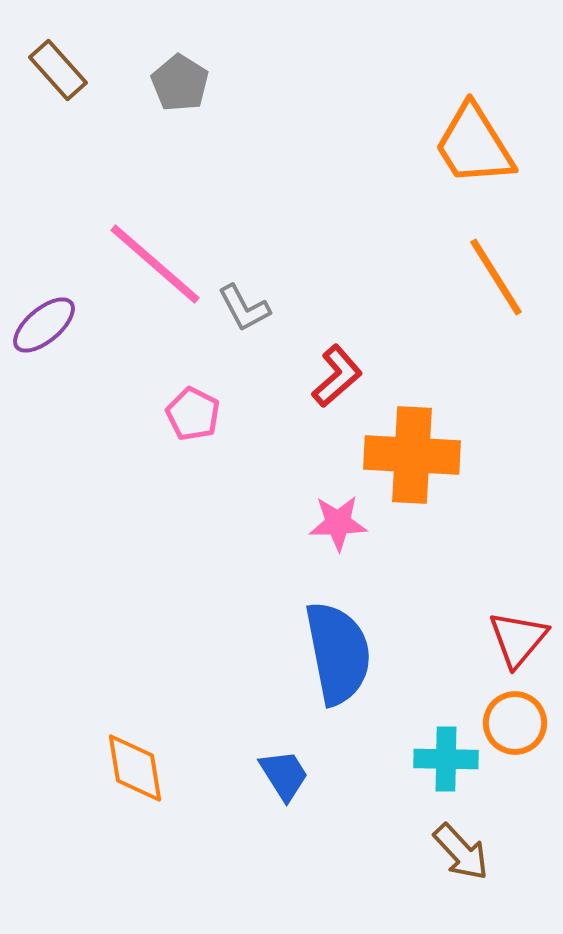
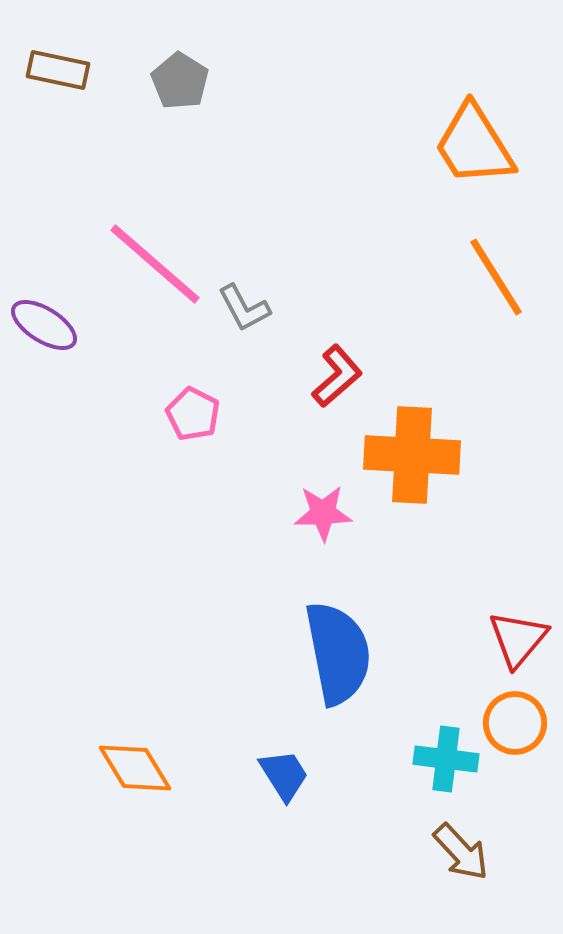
brown rectangle: rotated 36 degrees counterclockwise
gray pentagon: moved 2 px up
purple ellipse: rotated 72 degrees clockwise
pink star: moved 15 px left, 10 px up
cyan cross: rotated 6 degrees clockwise
orange diamond: rotated 22 degrees counterclockwise
